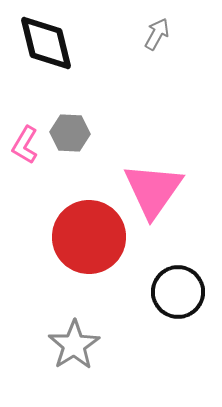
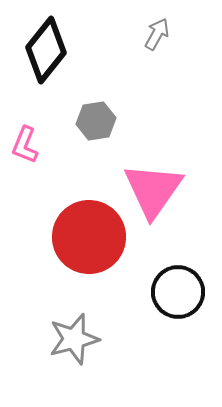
black diamond: moved 7 px down; rotated 52 degrees clockwise
gray hexagon: moved 26 px right, 12 px up; rotated 12 degrees counterclockwise
pink L-shape: rotated 9 degrees counterclockwise
gray star: moved 6 px up; rotated 18 degrees clockwise
